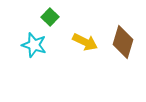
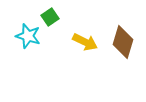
green square: rotated 12 degrees clockwise
cyan star: moved 6 px left, 9 px up
